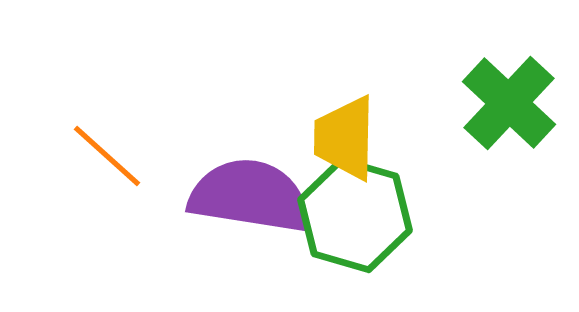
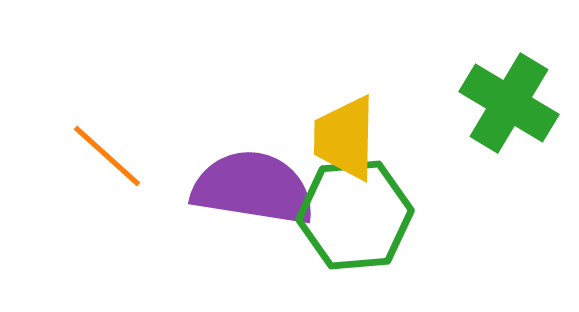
green cross: rotated 12 degrees counterclockwise
purple semicircle: moved 3 px right, 8 px up
green hexagon: rotated 21 degrees counterclockwise
